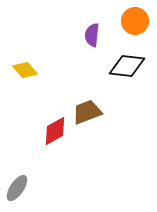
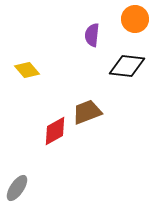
orange circle: moved 2 px up
yellow diamond: moved 2 px right
